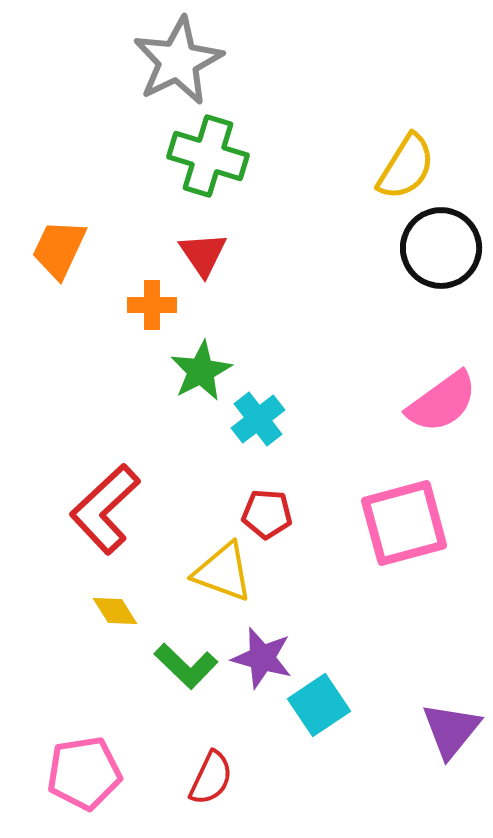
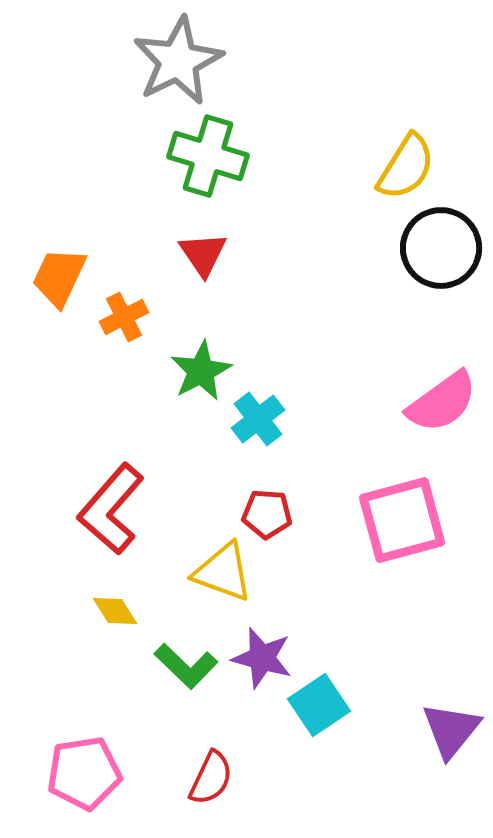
orange trapezoid: moved 28 px down
orange cross: moved 28 px left, 12 px down; rotated 27 degrees counterclockwise
red L-shape: moved 6 px right; rotated 6 degrees counterclockwise
pink square: moved 2 px left, 3 px up
